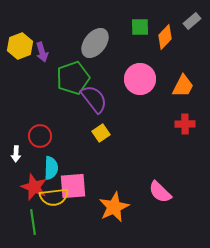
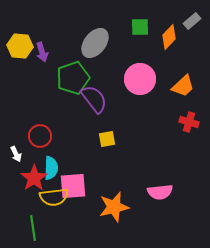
orange diamond: moved 4 px right
yellow hexagon: rotated 25 degrees clockwise
orange trapezoid: rotated 20 degrees clockwise
red cross: moved 4 px right, 2 px up; rotated 18 degrees clockwise
yellow square: moved 6 px right, 6 px down; rotated 24 degrees clockwise
white arrow: rotated 28 degrees counterclockwise
red star: moved 9 px up; rotated 16 degrees clockwise
pink semicircle: rotated 50 degrees counterclockwise
orange star: rotated 12 degrees clockwise
green line: moved 6 px down
